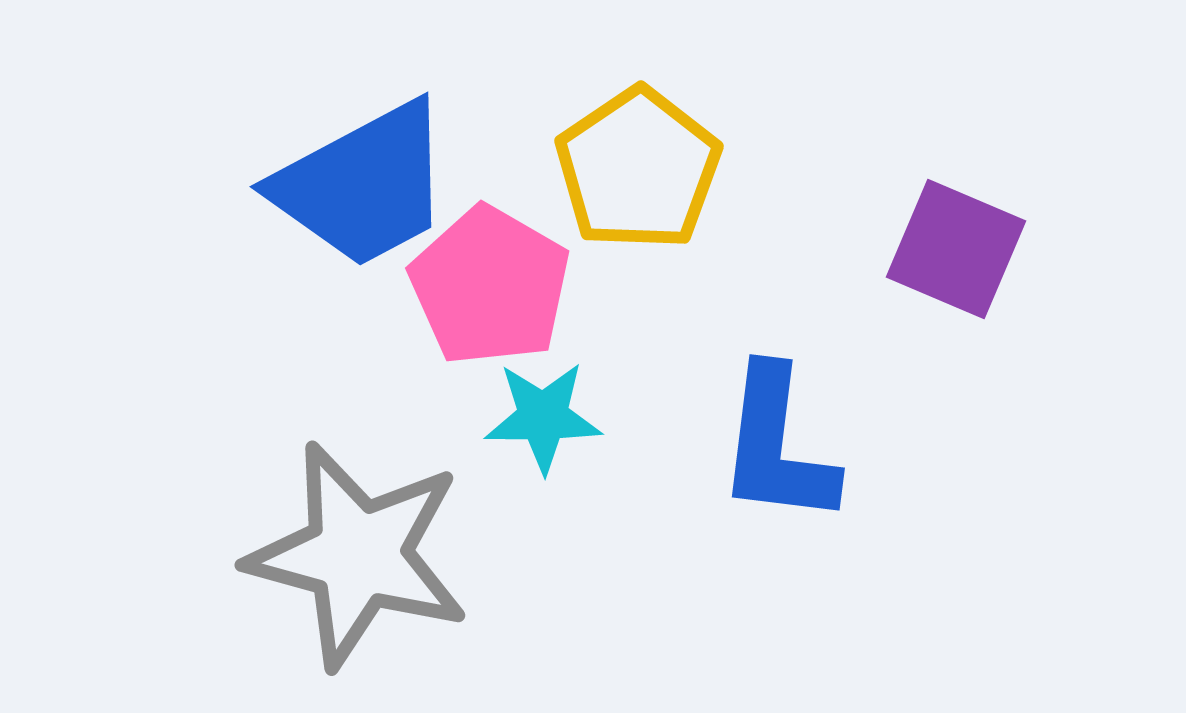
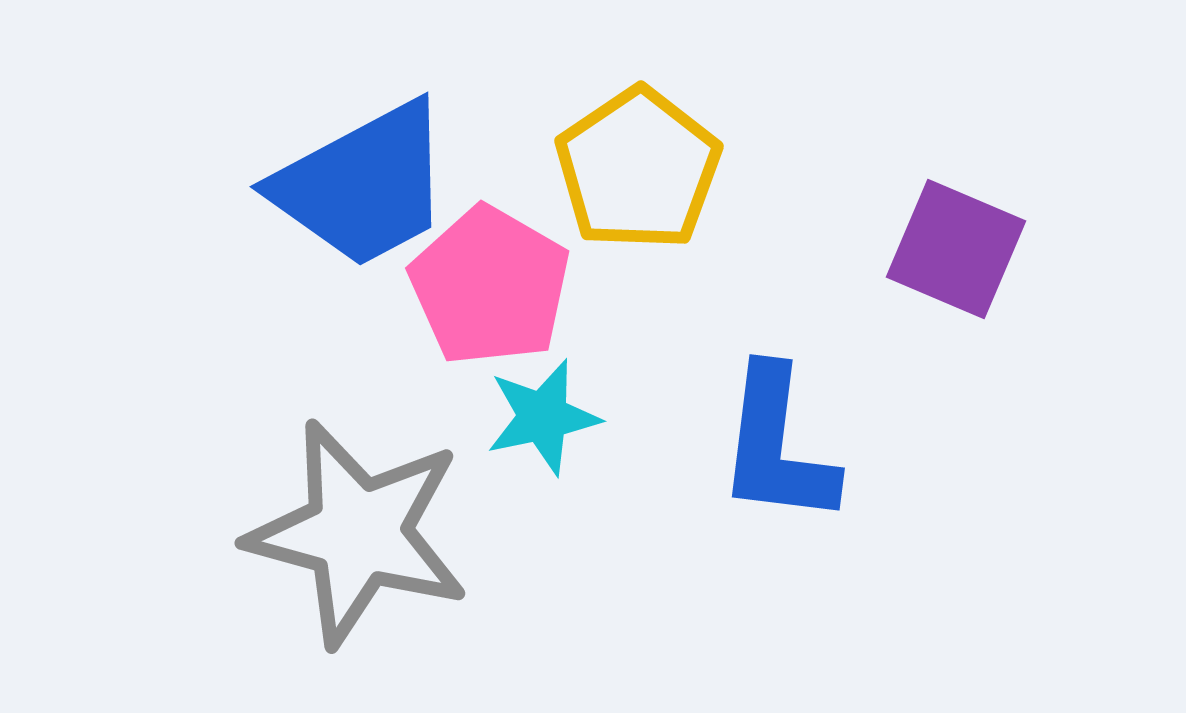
cyan star: rotated 12 degrees counterclockwise
gray star: moved 22 px up
